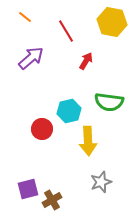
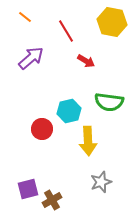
red arrow: rotated 90 degrees clockwise
